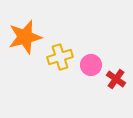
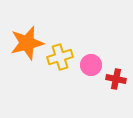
orange star: moved 2 px right, 6 px down
red cross: rotated 24 degrees counterclockwise
